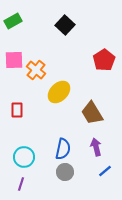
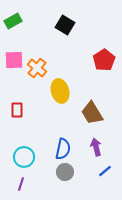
black square: rotated 12 degrees counterclockwise
orange cross: moved 1 px right, 2 px up
yellow ellipse: moved 1 px right, 1 px up; rotated 60 degrees counterclockwise
